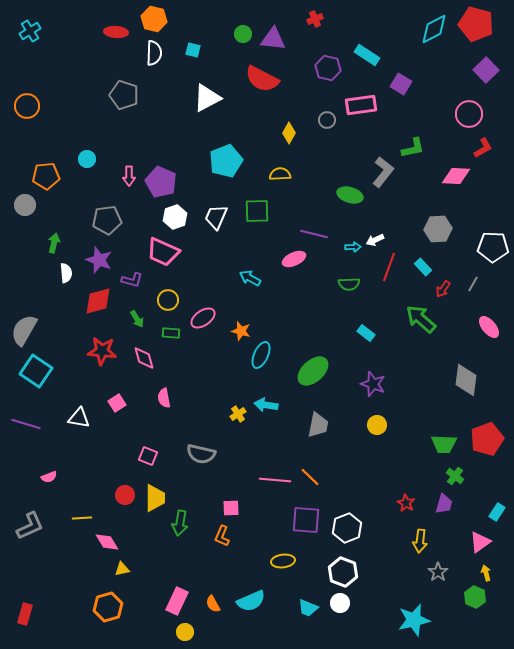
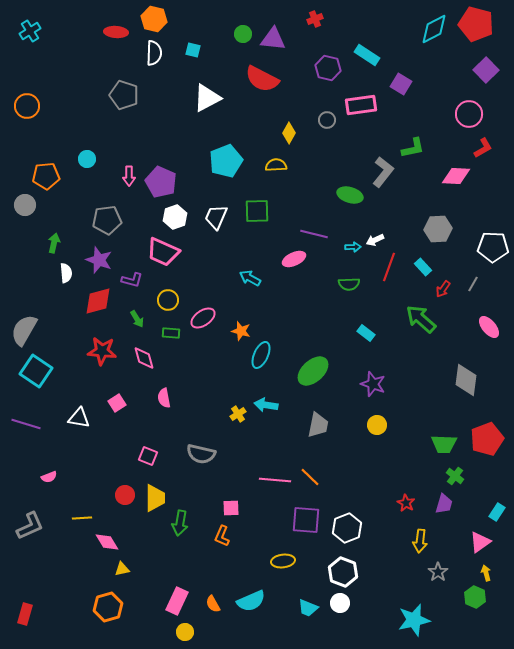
yellow semicircle at (280, 174): moved 4 px left, 9 px up
